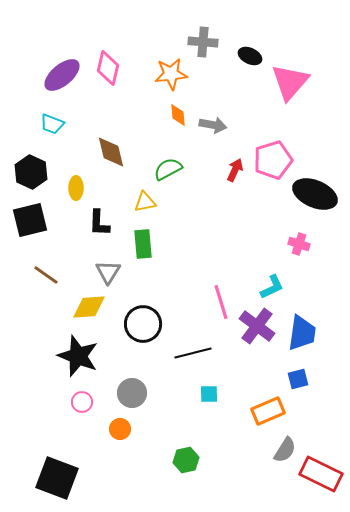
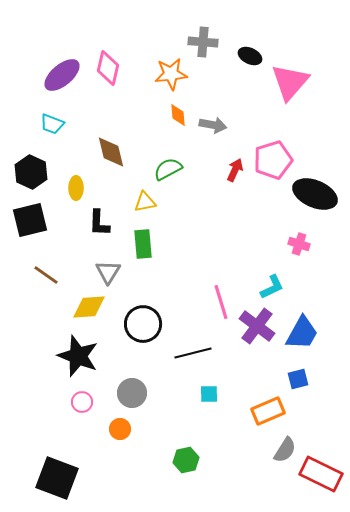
blue trapezoid at (302, 333): rotated 21 degrees clockwise
